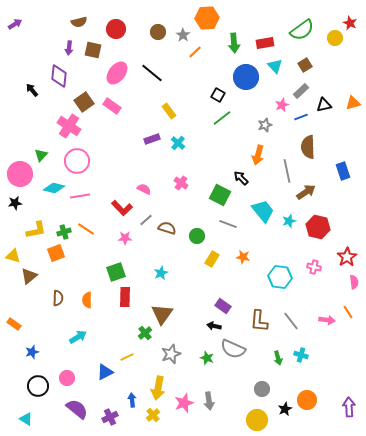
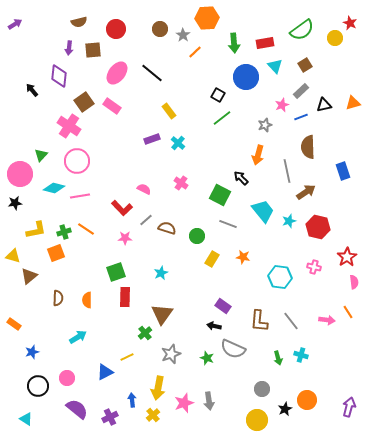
brown circle at (158, 32): moved 2 px right, 3 px up
brown square at (93, 50): rotated 18 degrees counterclockwise
purple arrow at (349, 407): rotated 18 degrees clockwise
